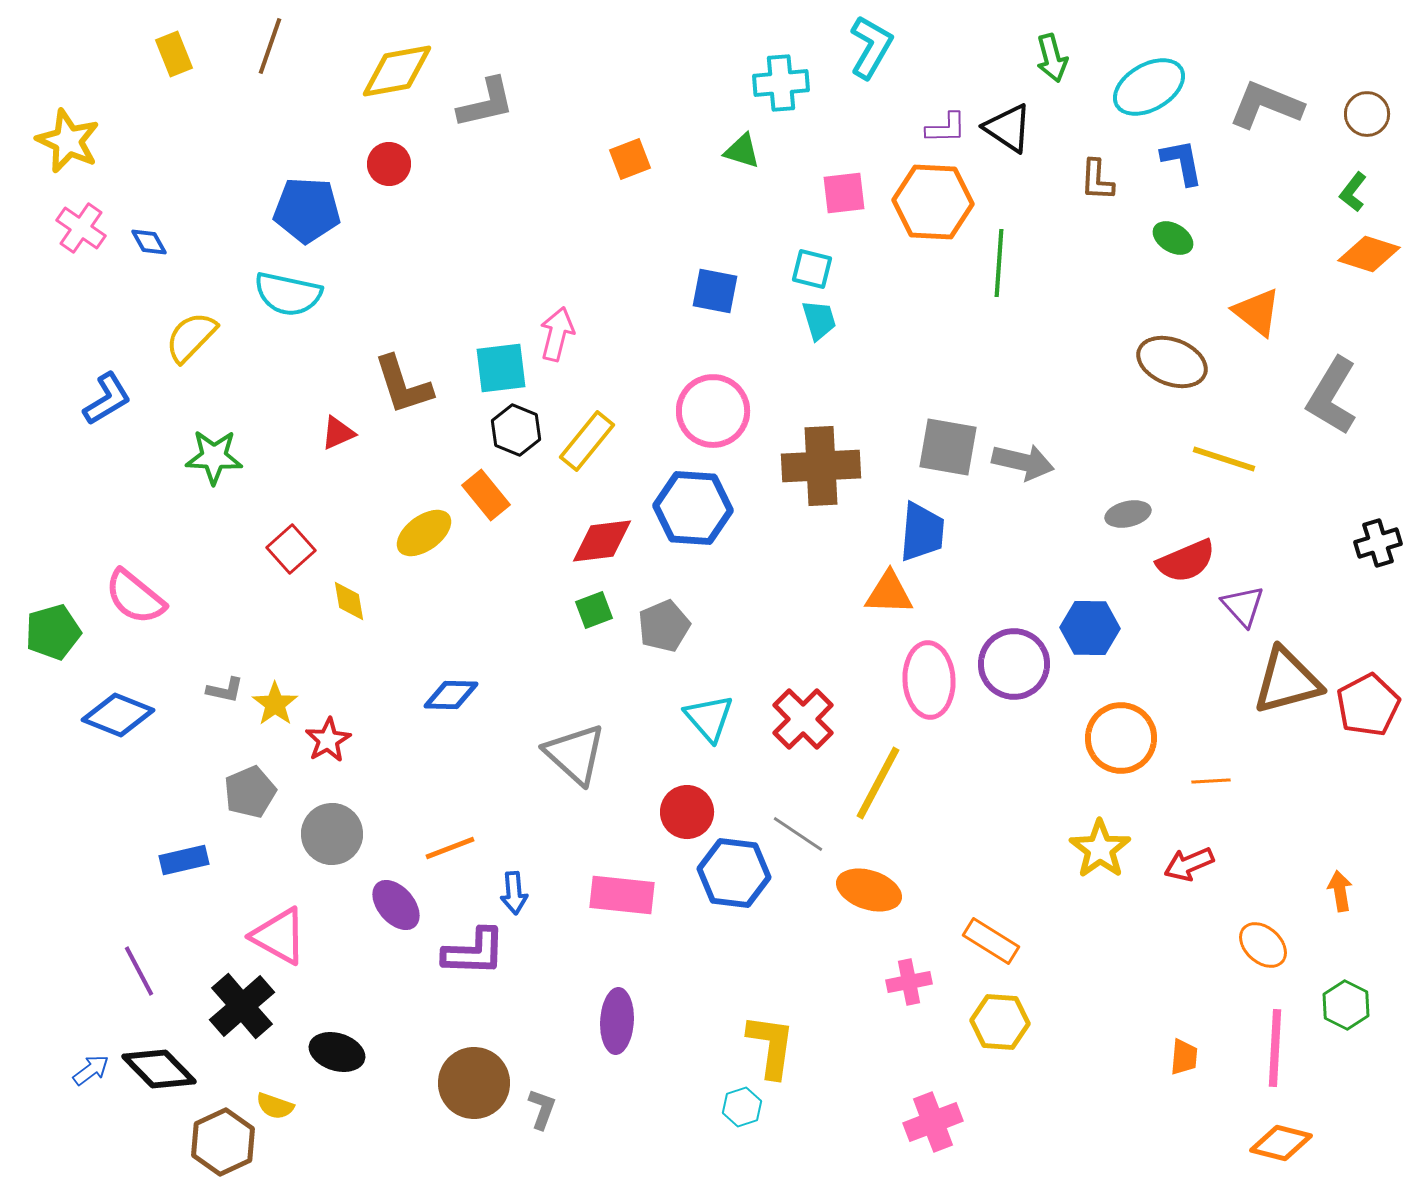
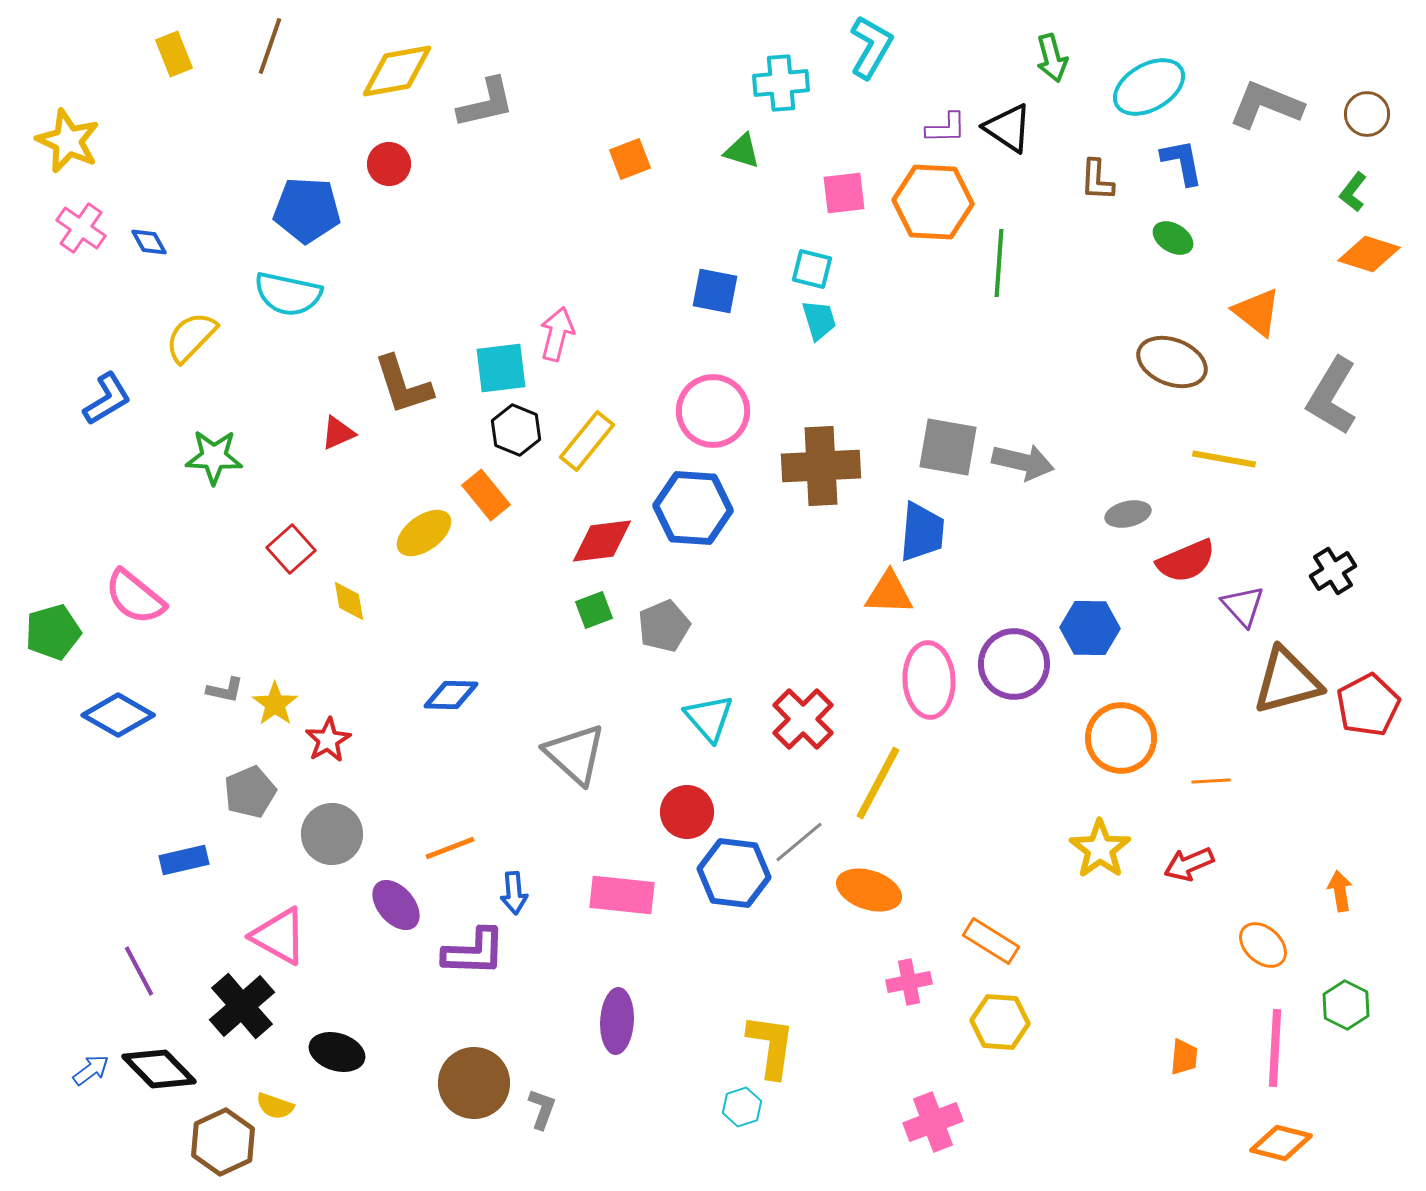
yellow line at (1224, 459): rotated 8 degrees counterclockwise
black cross at (1378, 543): moved 45 px left, 28 px down; rotated 15 degrees counterclockwise
blue diamond at (118, 715): rotated 8 degrees clockwise
gray line at (798, 834): moved 1 px right, 8 px down; rotated 74 degrees counterclockwise
